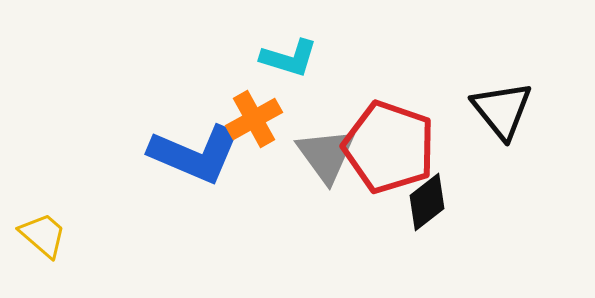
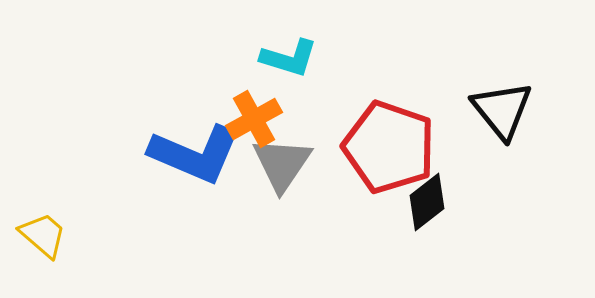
gray triangle: moved 44 px left, 9 px down; rotated 10 degrees clockwise
